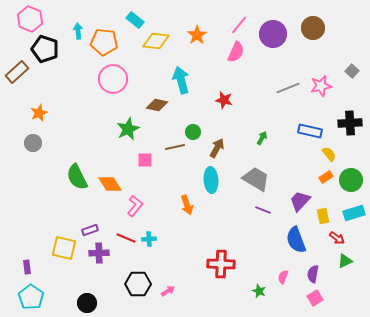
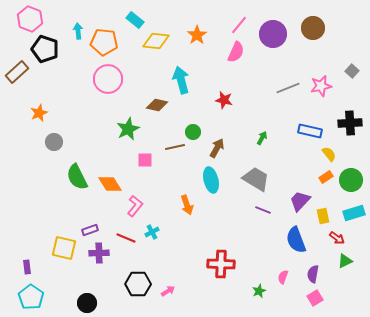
pink circle at (113, 79): moved 5 px left
gray circle at (33, 143): moved 21 px right, 1 px up
cyan ellipse at (211, 180): rotated 10 degrees counterclockwise
cyan cross at (149, 239): moved 3 px right, 7 px up; rotated 24 degrees counterclockwise
green star at (259, 291): rotated 24 degrees clockwise
